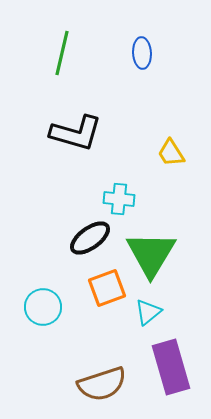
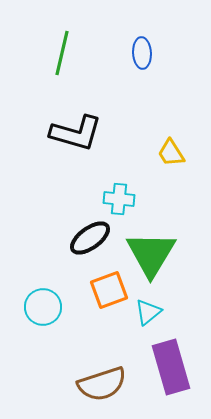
orange square: moved 2 px right, 2 px down
